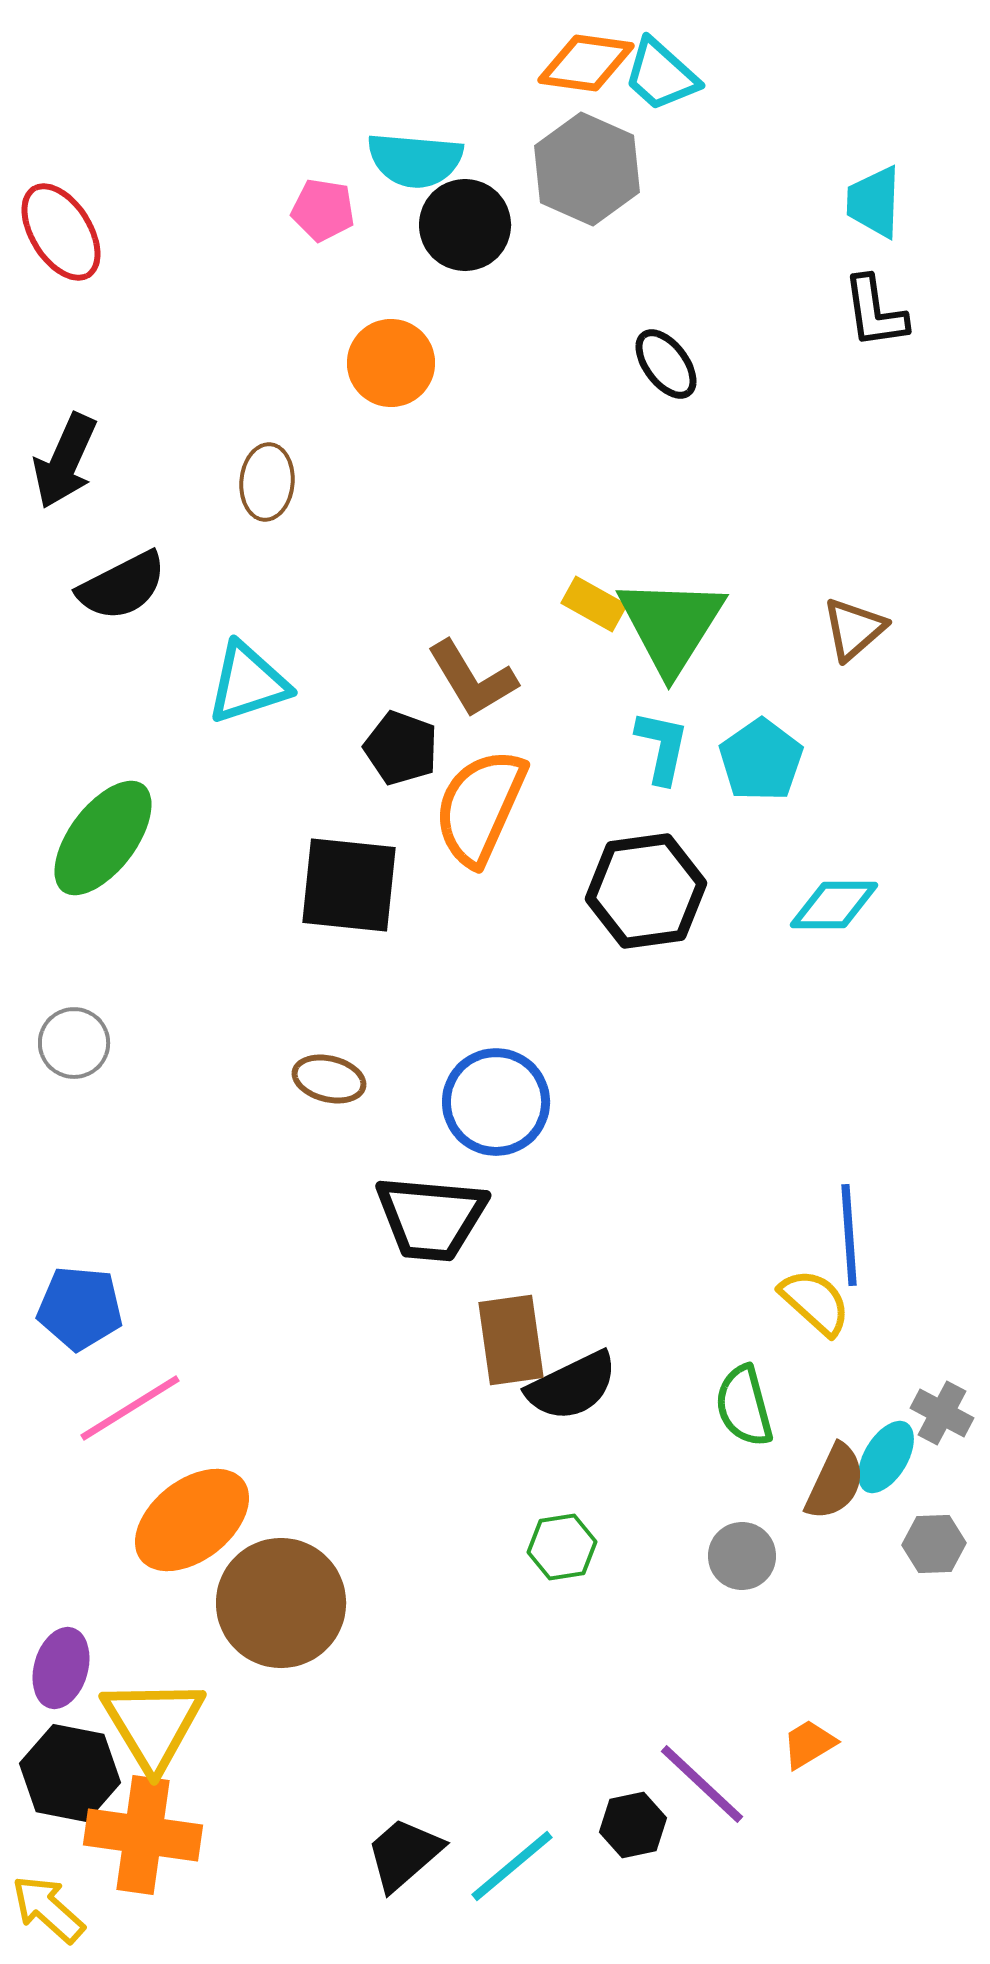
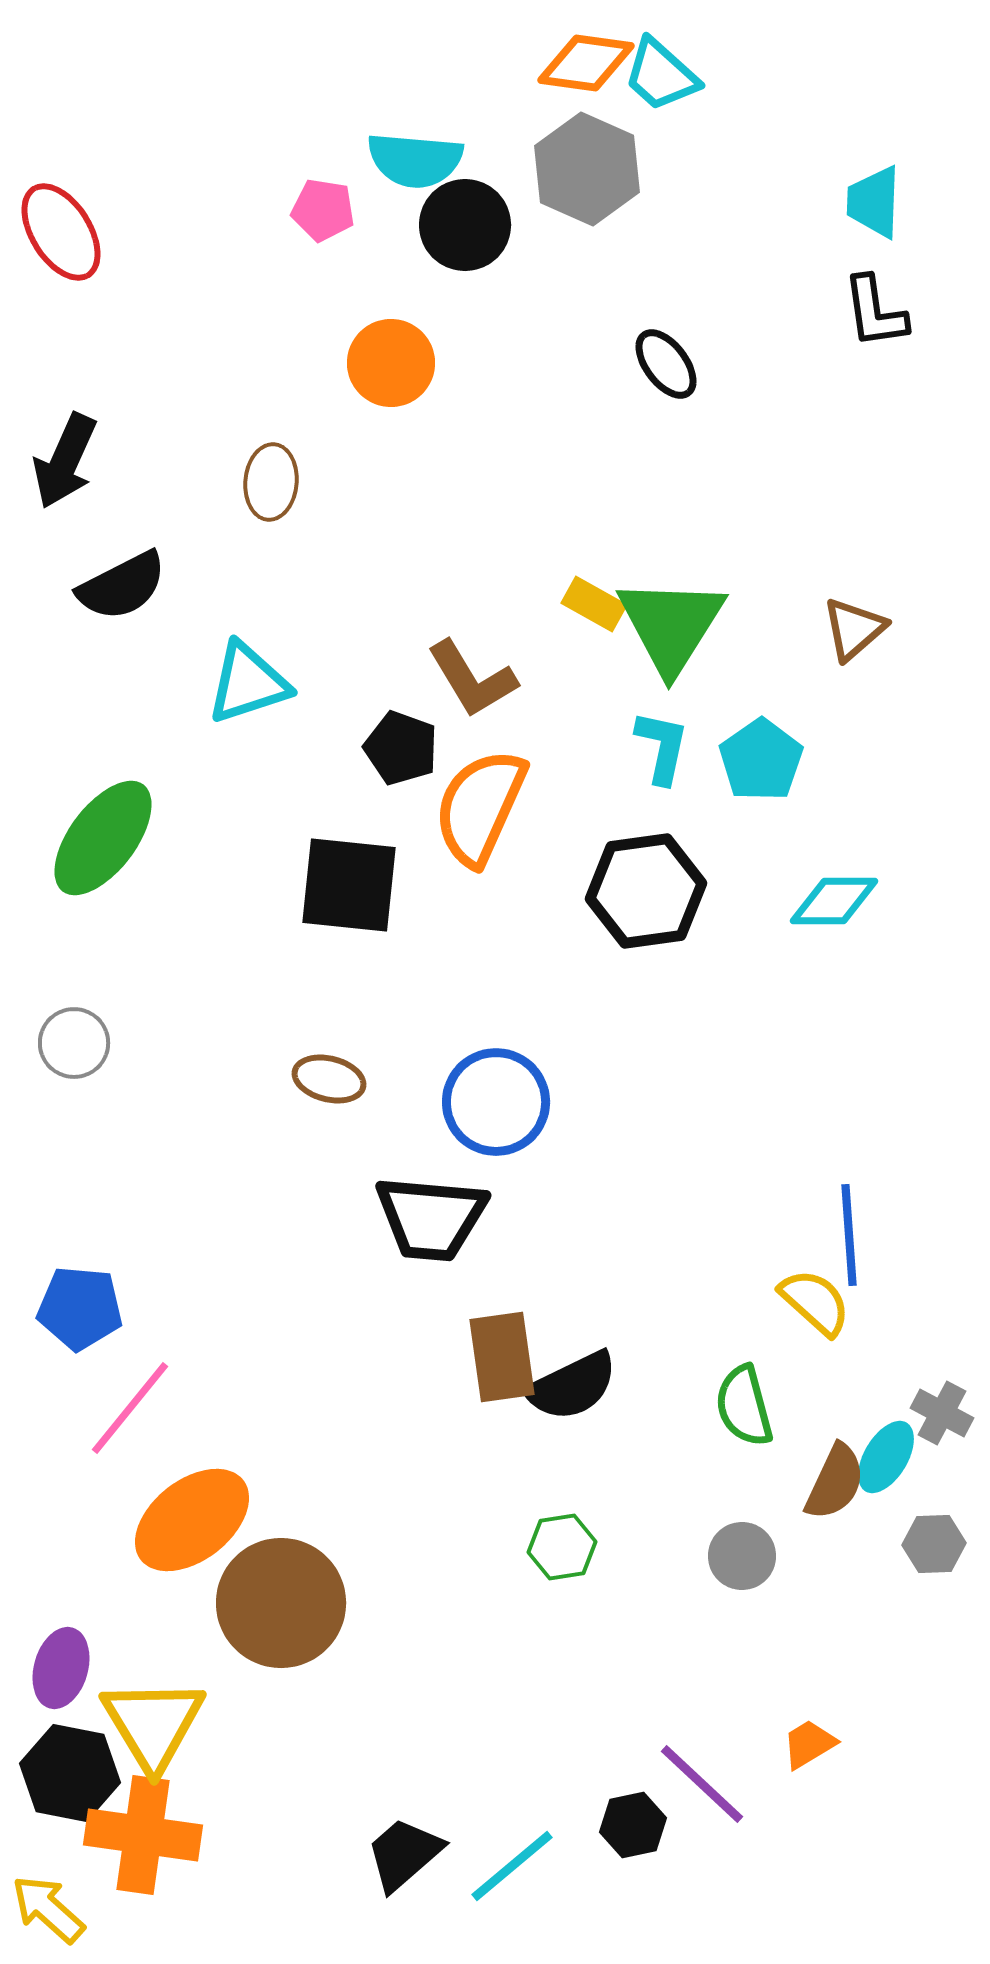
brown ellipse at (267, 482): moved 4 px right
cyan diamond at (834, 905): moved 4 px up
brown rectangle at (511, 1340): moved 9 px left, 17 px down
pink line at (130, 1408): rotated 19 degrees counterclockwise
